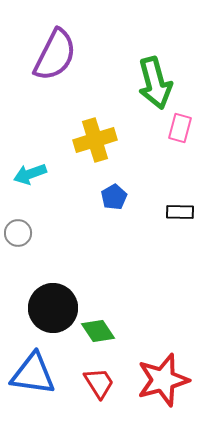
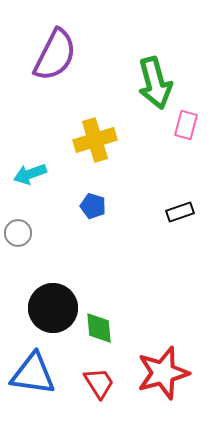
pink rectangle: moved 6 px right, 3 px up
blue pentagon: moved 21 px left, 9 px down; rotated 25 degrees counterclockwise
black rectangle: rotated 20 degrees counterclockwise
green diamond: moved 1 px right, 3 px up; rotated 28 degrees clockwise
red star: moved 7 px up
